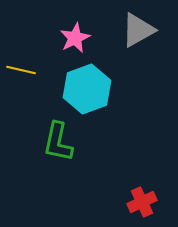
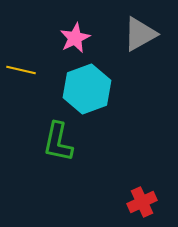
gray triangle: moved 2 px right, 4 px down
